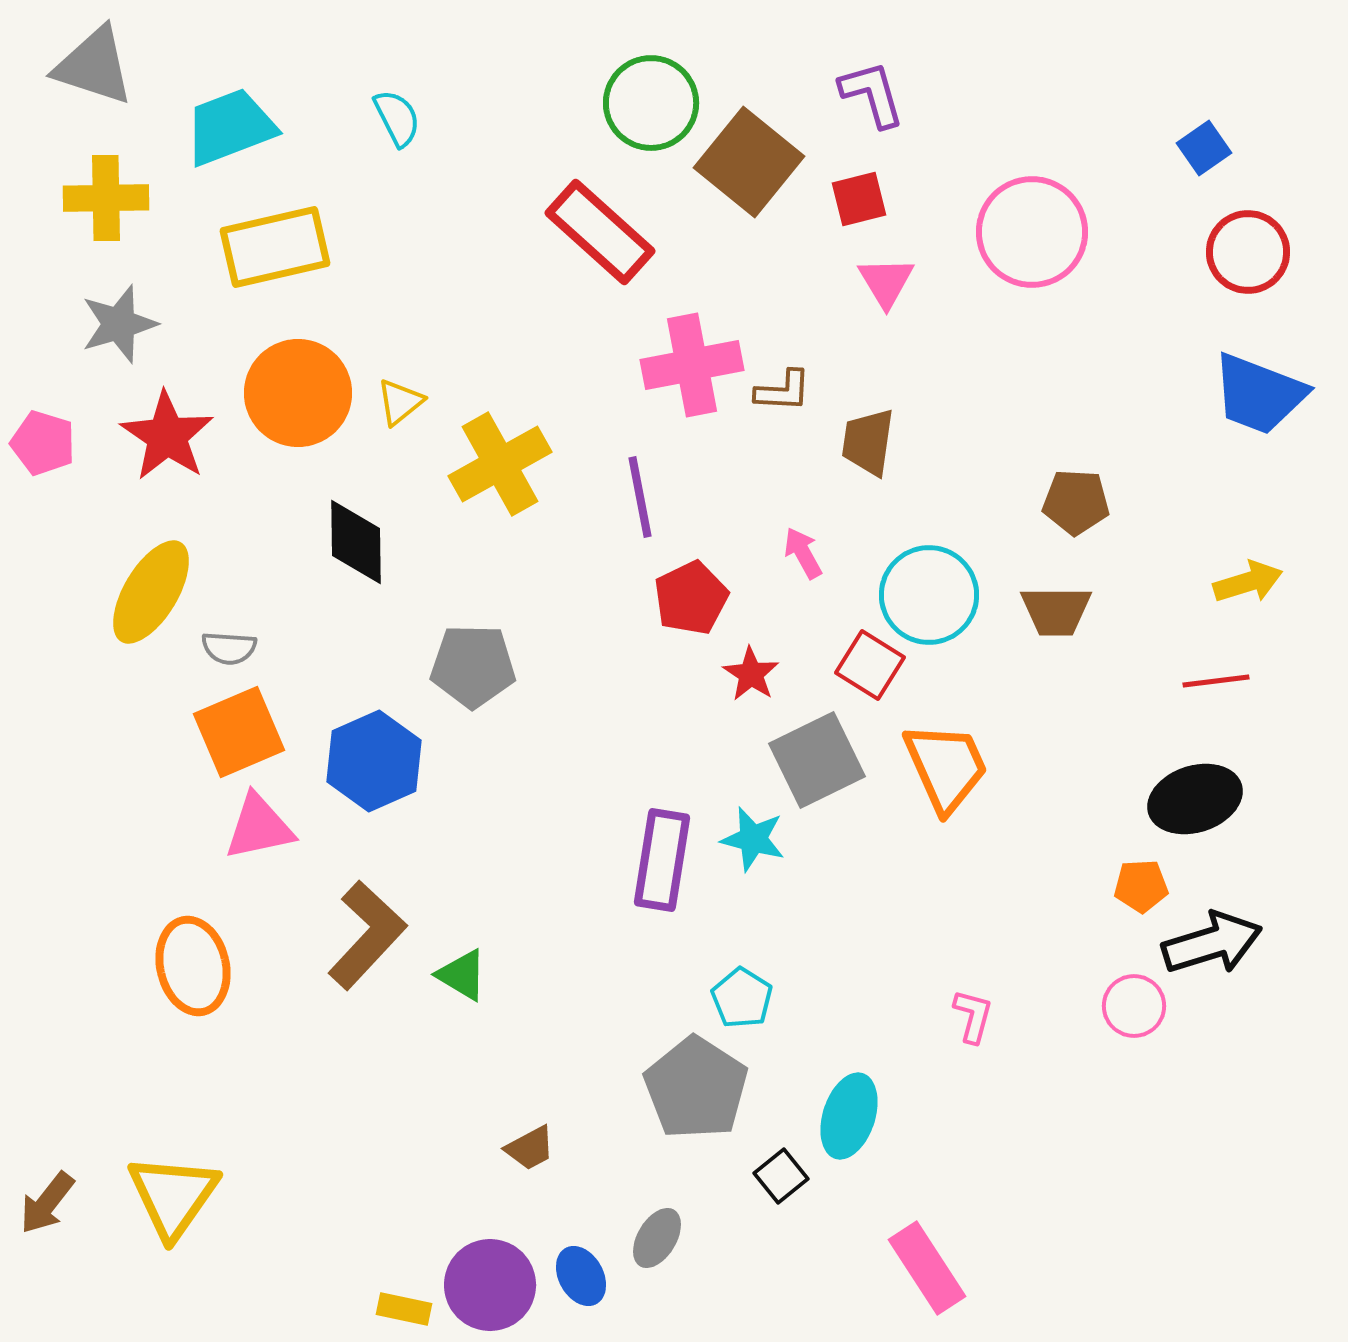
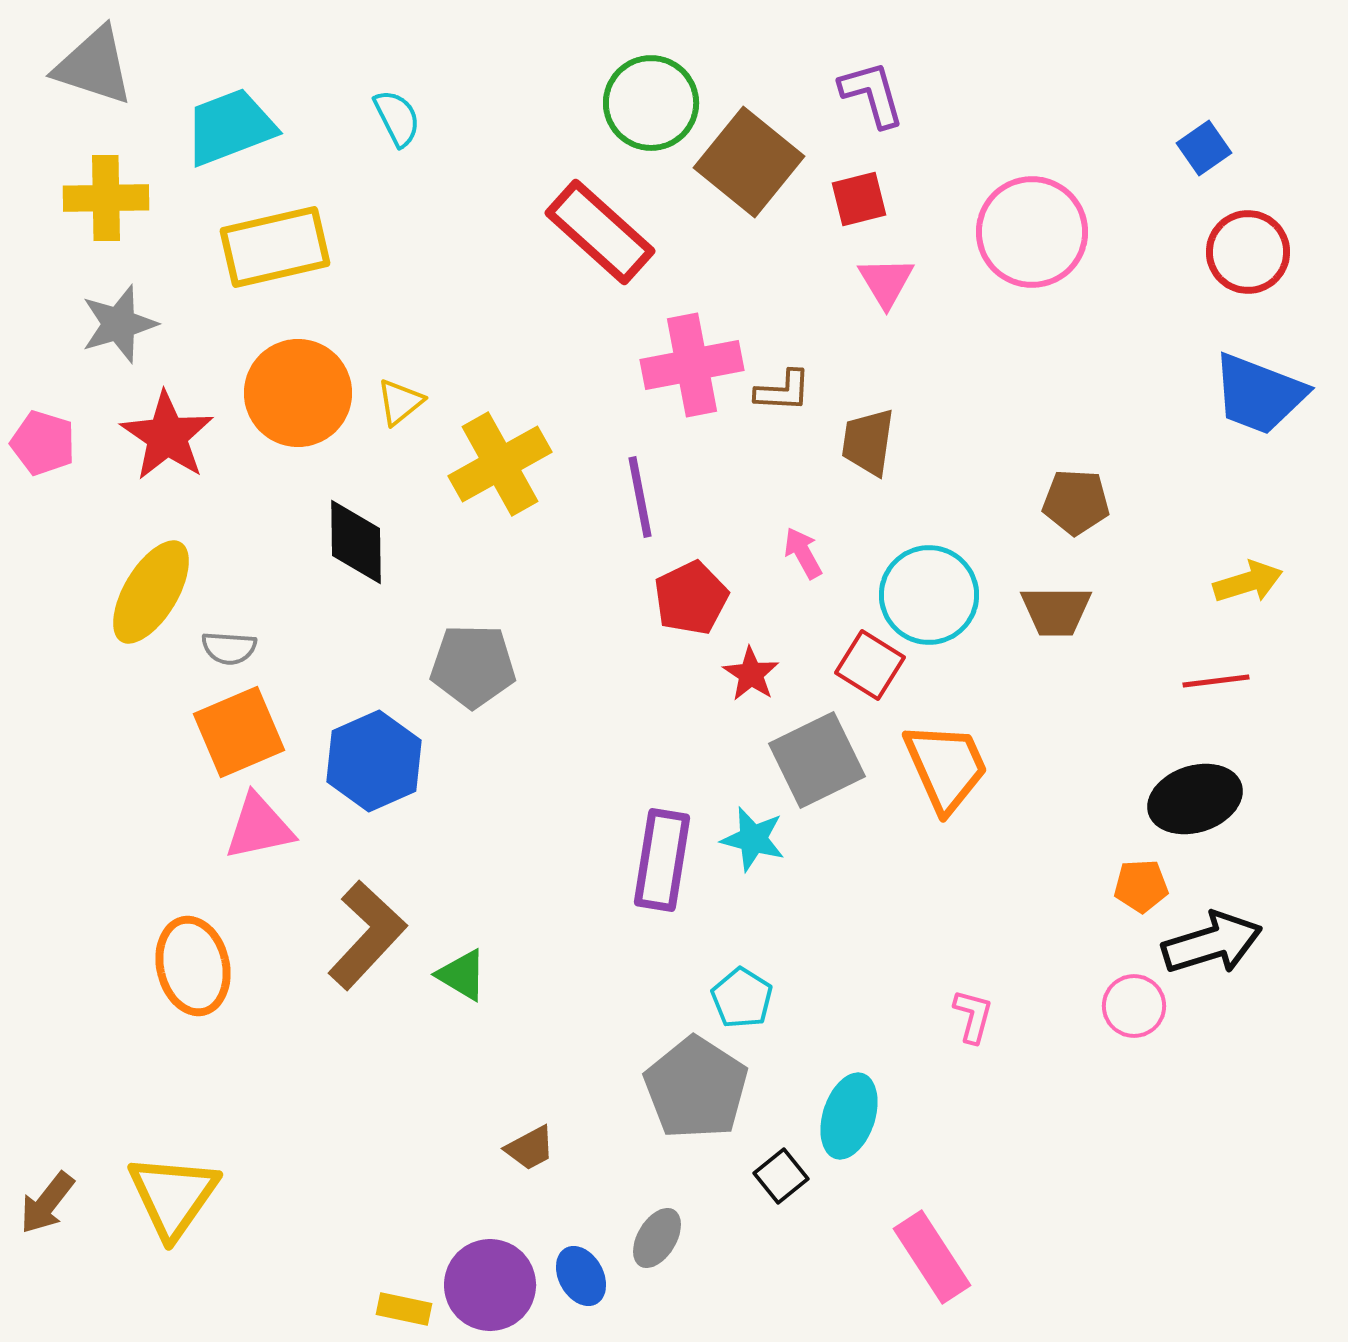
pink rectangle at (927, 1268): moved 5 px right, 11 px up
